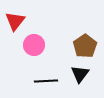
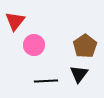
black triangle: moved 1 px left
